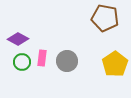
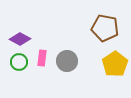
brown pentagon: moved 10 px down
purple diamond: moved 2 px right
green circle: moved 3 px left
